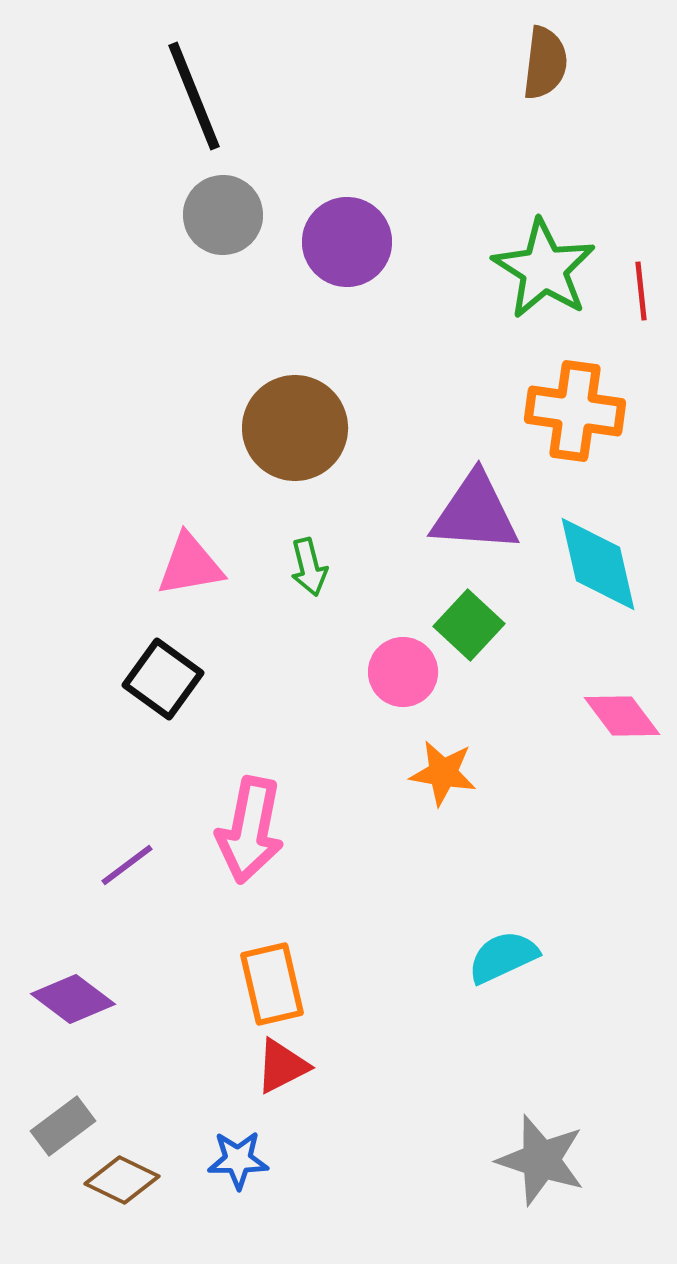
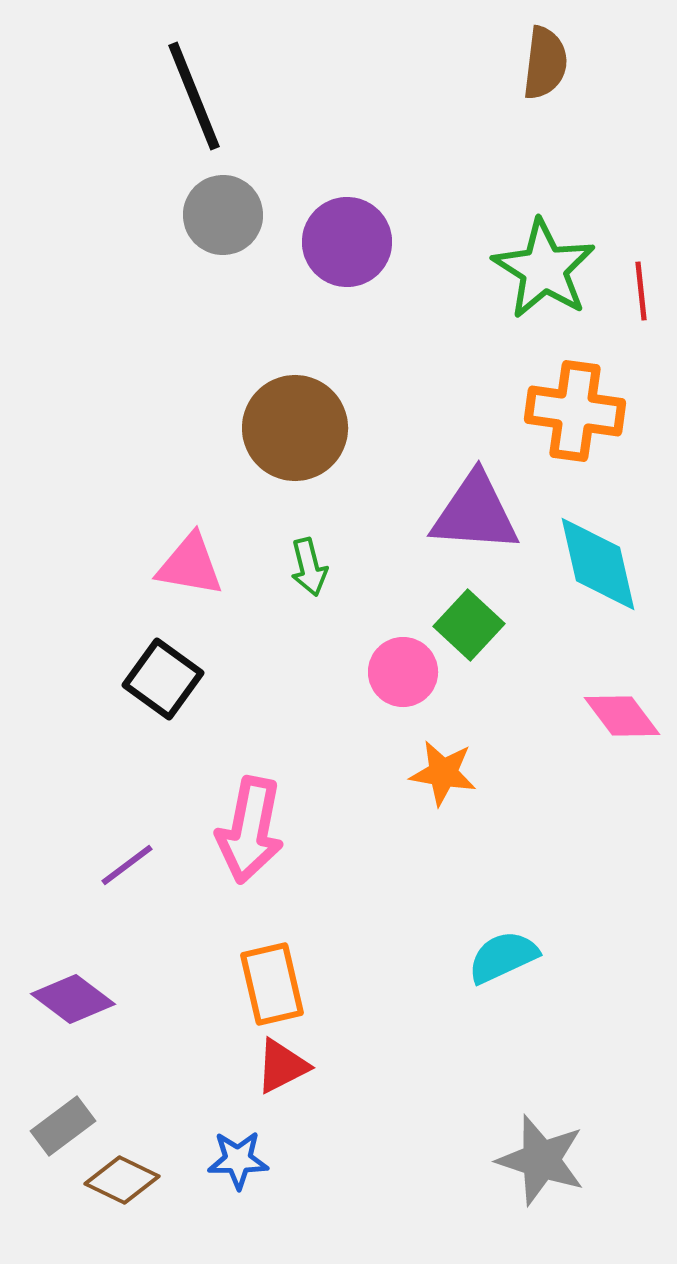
pink triangle: rotated 20 degrees clockwise
